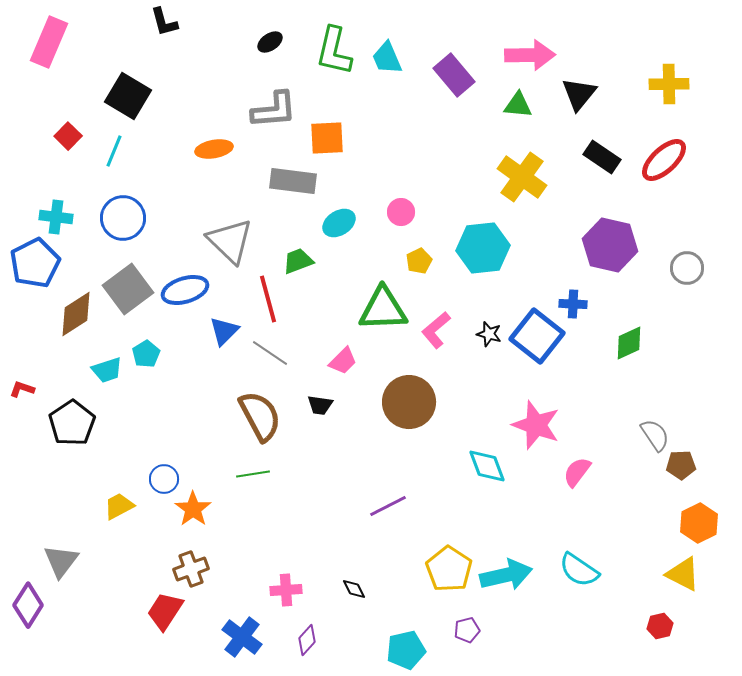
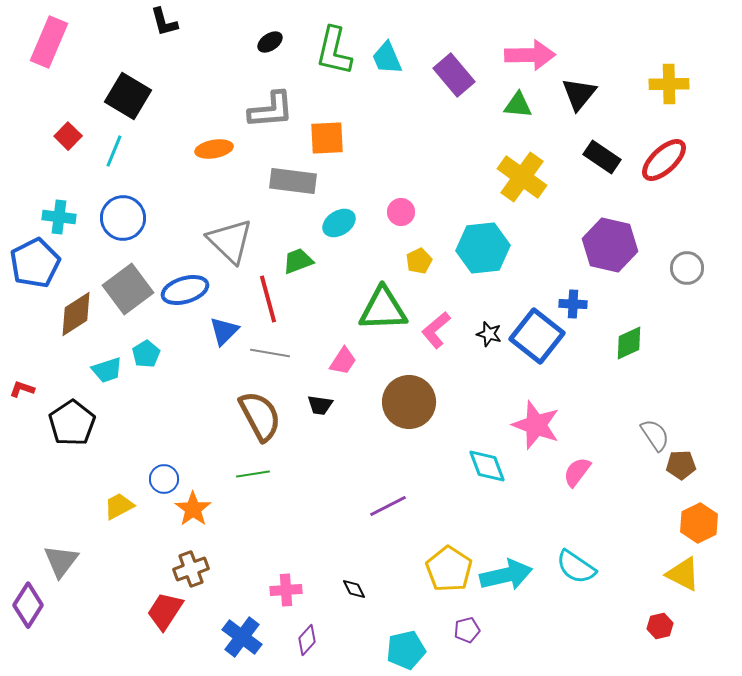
gray L-shape at (274, 110): moved 3 px left
cyan cross at (56, 217): moved 3 px right
gray line at (270, 353): rotated 24 degrees counterclockwise
pink trapezoid at (343, 361): rotated 12 degrees counterclockwise
cyan semicircle at (579, 570): moved 3 px left, 3 px up
